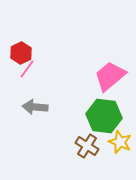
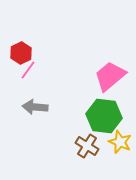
pink line: moved 1 px right, 1 px down
